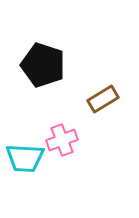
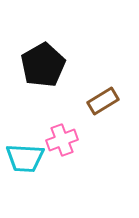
black pentagon: rotated 24 degrees clockwise
brown rectangle: moved 2 px down
